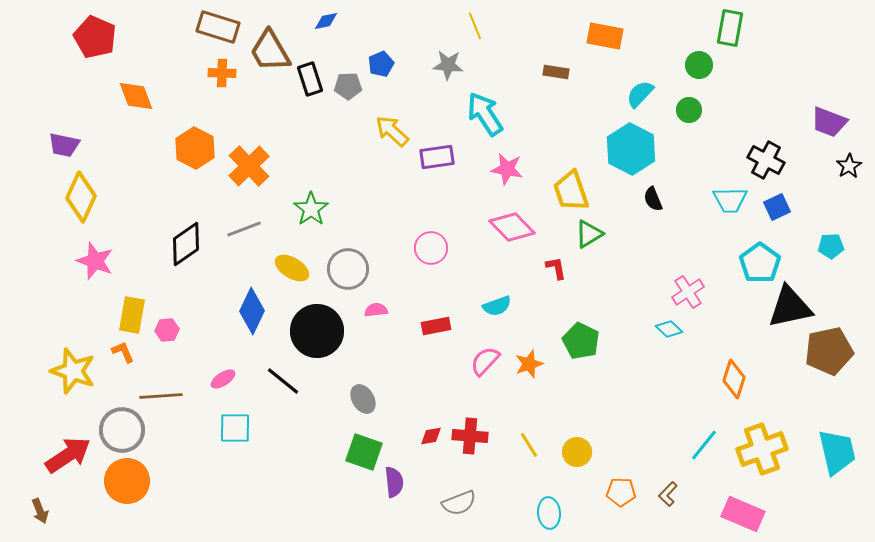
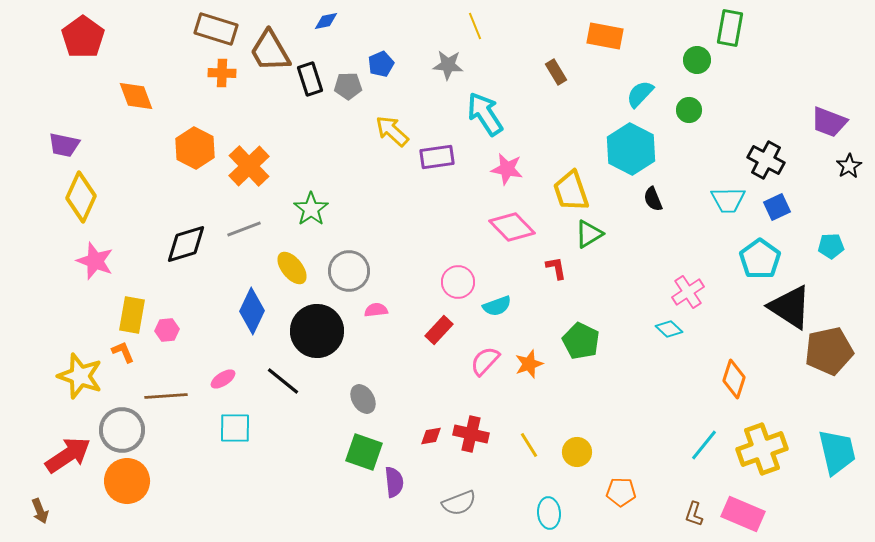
brown rectangle at (218, 27): moved 2 px left, 2 px down
red pentagon at (95, 37): moved 12 px left; rotated 12 degrees clockwise
green circle at (699, 65): moved 2 px left, 5 px up
brown rectangle at (556, 72): rotated 50 degrees clockwise
cyan trapezoid at (730, 200): moved 2 px left
black diamond at (186, 244): rotated 18 degrees clockwise
pink circle at (431, 248): moved 27 px right, 34 px down
cyan pentagon at (760, 263): moved 4 px up
yellow ellipse at (292, 268): rotated 20 degrees clockwise
gray circle at (348, 269): moved 1 px right, 2 px down
black triangle at (790, 307): rotated 45 degrees clockwise
red rectangle at (436, 326): moved 3 px right, 4 px down; rotated 36 degrees counterclockwise
yellow star at (73, 371): moved 7 px right, 5 px down
brown line at (161, 396): moved 5 px right
red cross at (470, 436): moved 1 px right, 2 px up; rotated 8 degrees clockwise
brown L-shape at (668, 494): moved 26 px right, 20 px down; rotated 25 degrees counterclockwise
